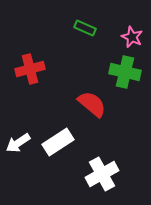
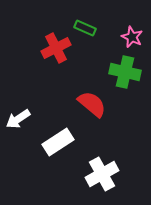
red cross: moved 26 px right, 21 px up; rotated 12 degrees counterclockwise
white arrow: moved 24 px up
